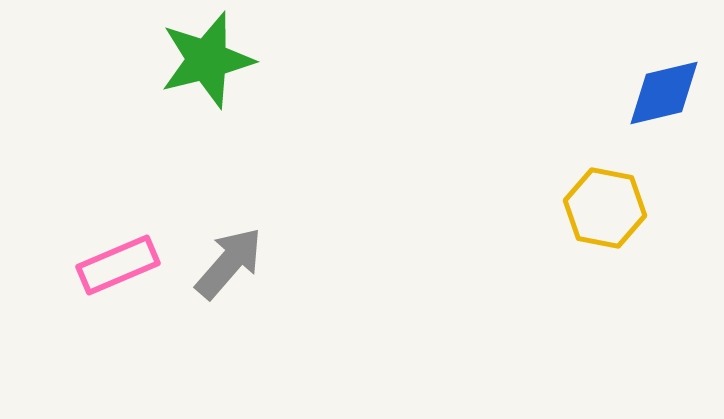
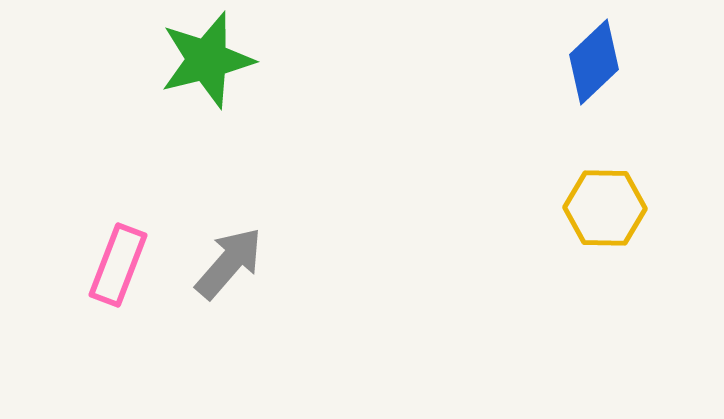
blue diamond: moved 70 px left, 31 px up; rotated 30 degrees counterclockwise
yellow hexagon: rotated 10 degrees counterclockwise
pink rectangle: rotated 46 degrees counterclockwise
